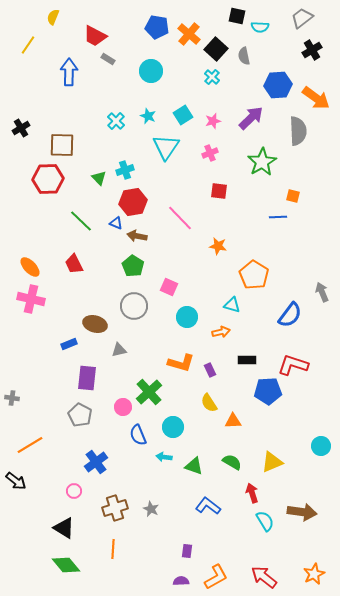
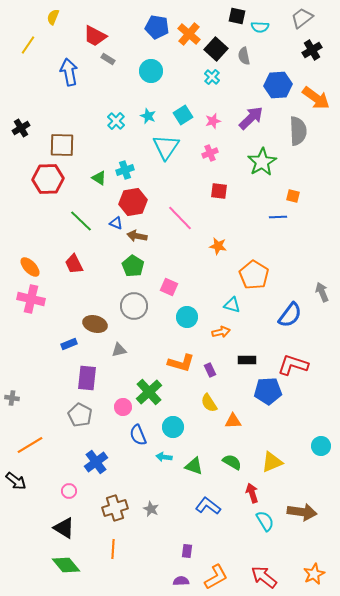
blue arrow at (69, 72): rotated 12 degrees counterclockwise
green triangle at (99, 178): rotated 14 degrees counterclockwise
pink circle at (74, 491): moved 5 px left
